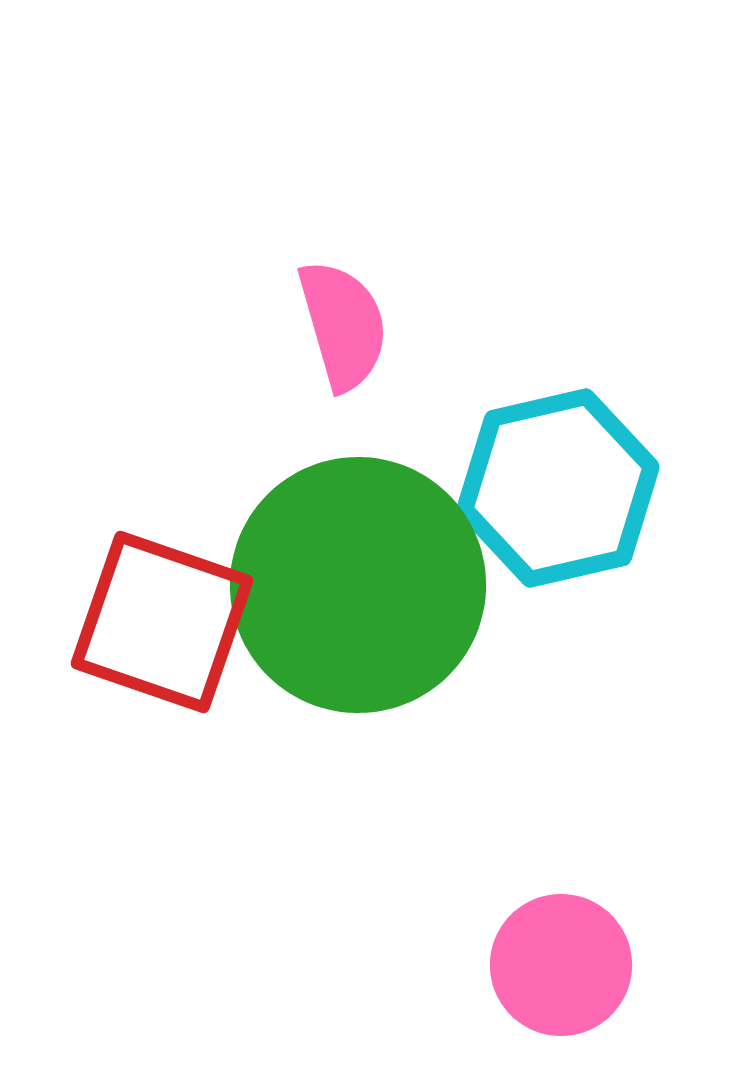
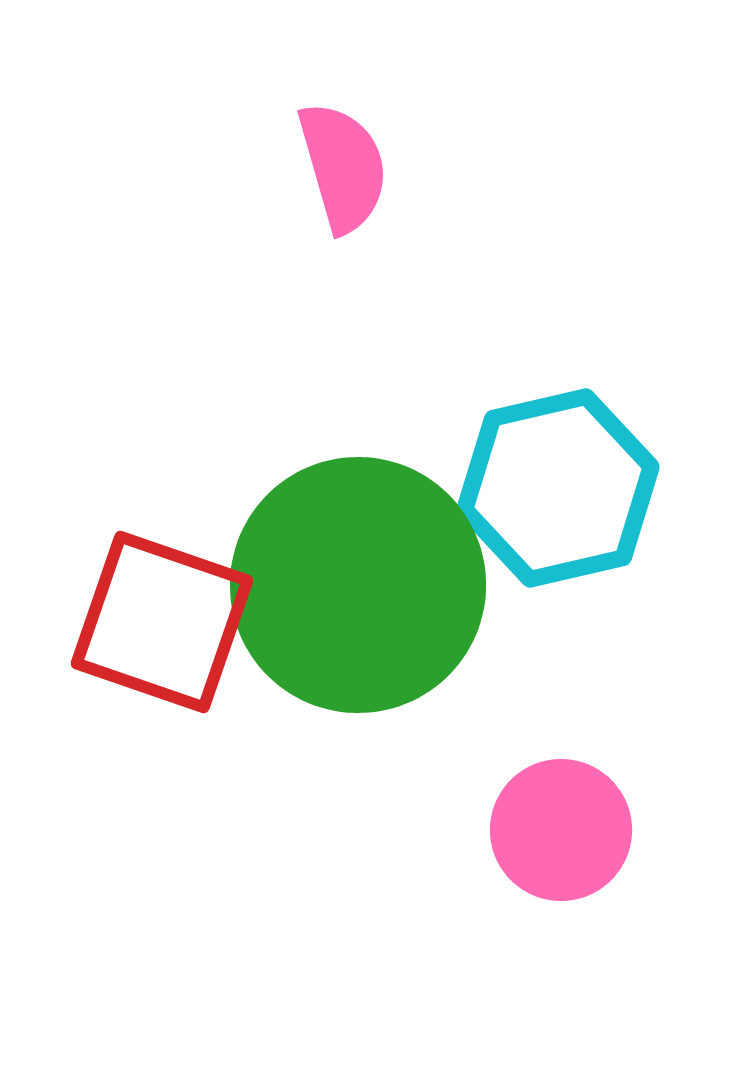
pink semicircle: moved 158 px up
pink circle: moved 135 px up
